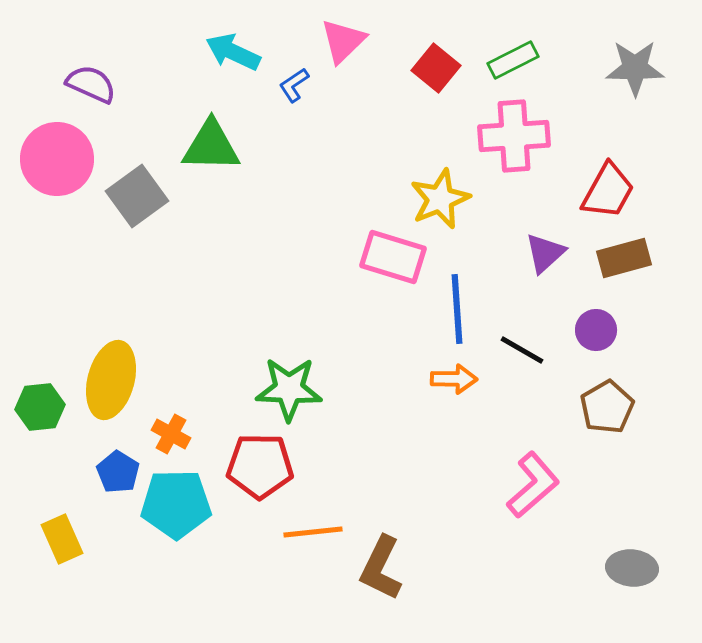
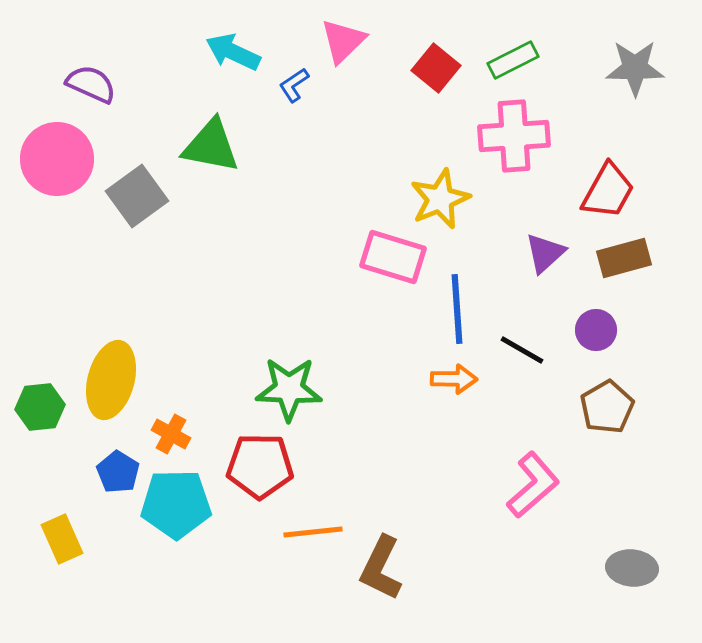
green triangle: rotated 10 degrees clockwise
